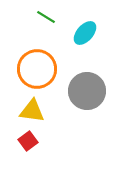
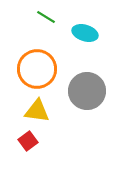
cyan ellipse: rotated 65 degrees clockwise
yellow triangle: moved 5 px right
